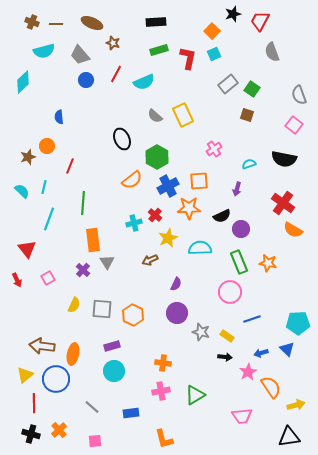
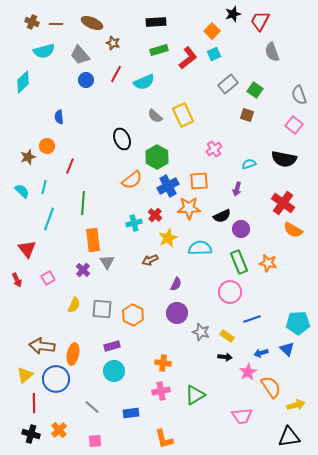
red L-shape at (188, 58): rotated 40 degrees clockwise
green square at (252, 89): moved 3 px right, 1 px down
